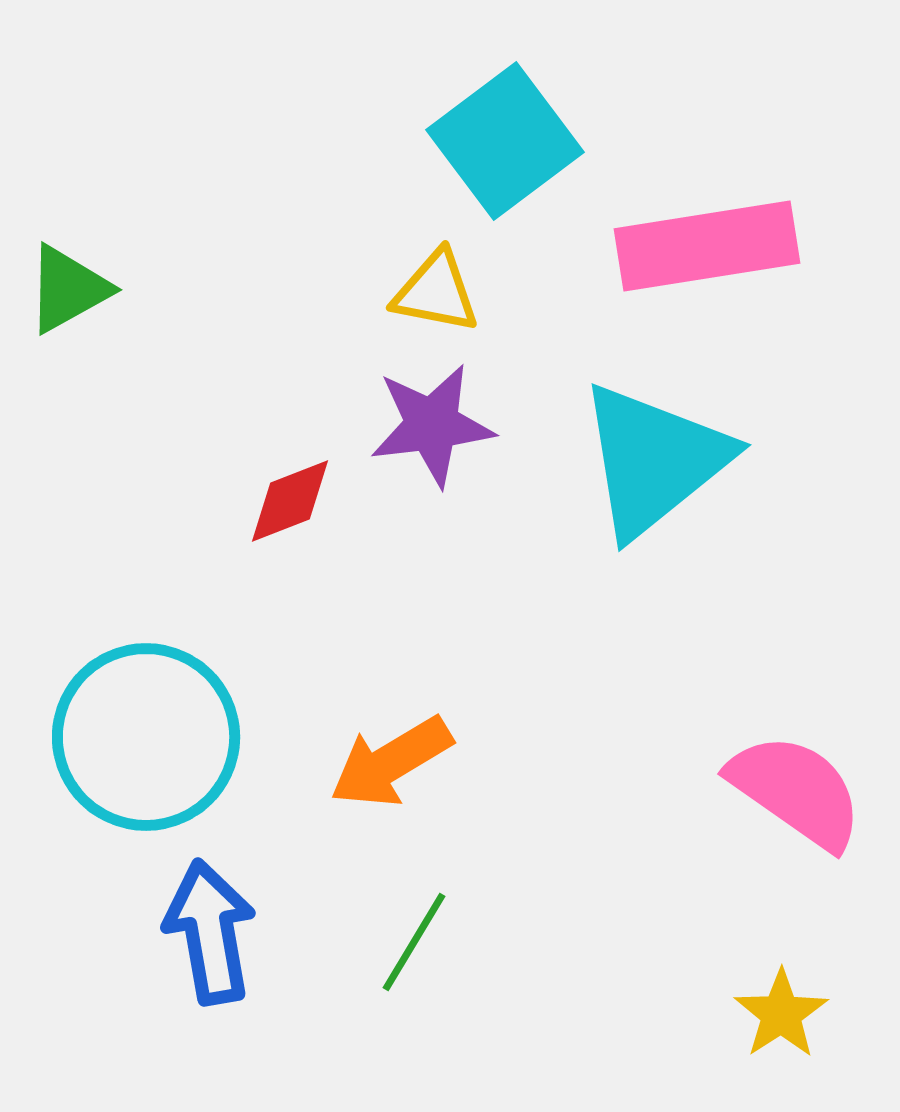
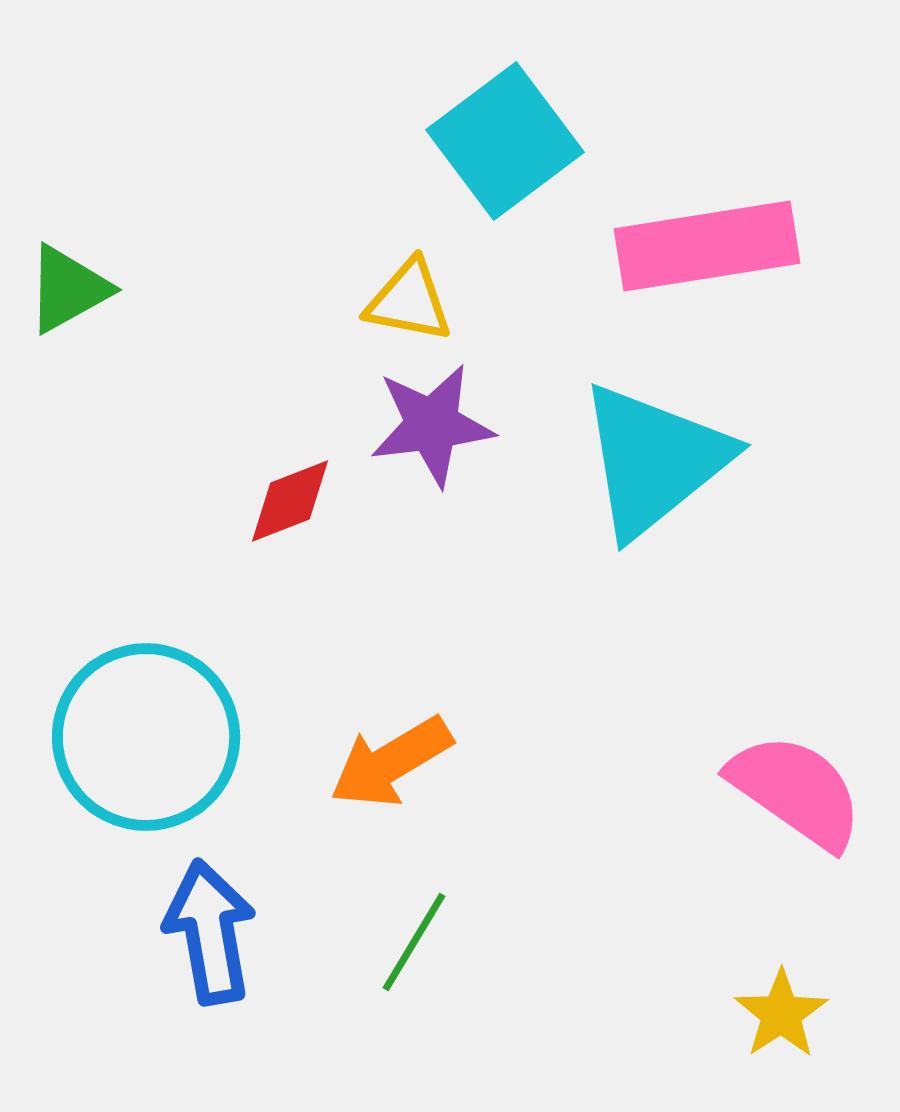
yellow triangle: moved 27 px left, 9 px down
